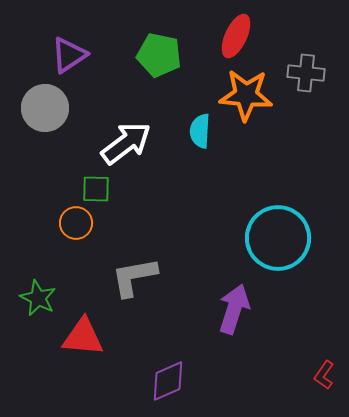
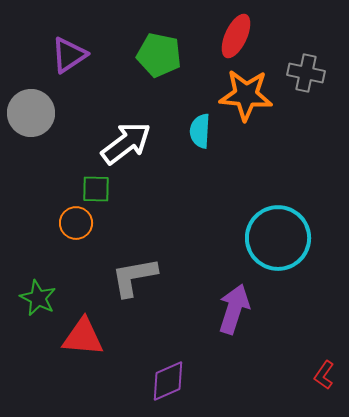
gray cross: rotated 6 degrees clockwise
gray circle: moved 14 px left, 5 px down
